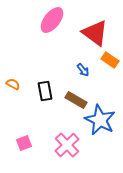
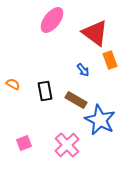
orange rectangle: rotated 36 degrees clockwise
